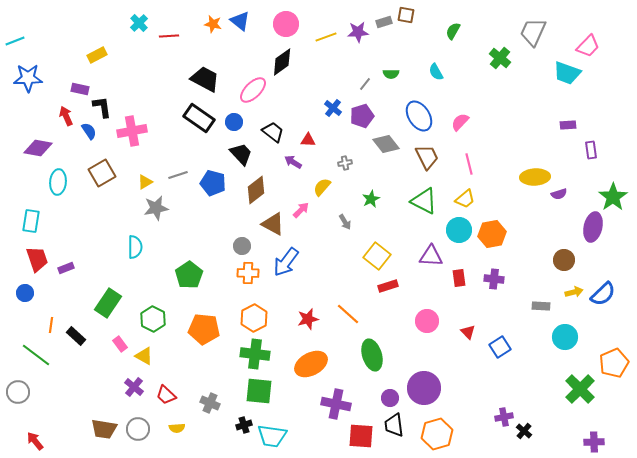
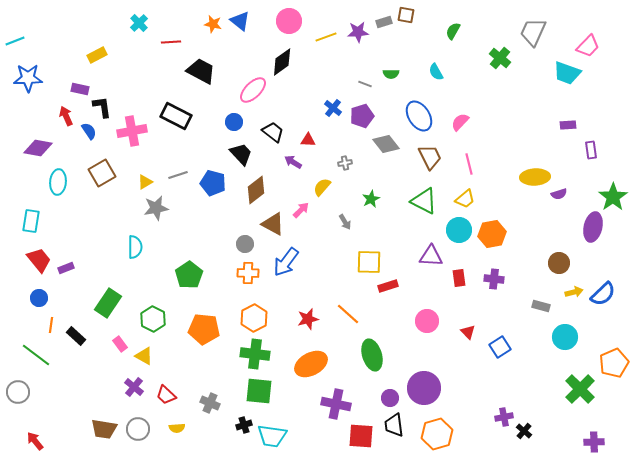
pink circle at (286, 24): moved 3 px right, 3 px up
red line at (169, 36): moved 2 px right, 6 px down
black trapezoid at (205, 79): moved 4 px left, 8 px up
gray line at (365, 84): rotated 72 degrees clockwise
black rectangle at (199, 118): moved 23 px left, 2 px up; rotated 8 degrees counterclockwise
brown trapezoid at (427, 157): moved 3 px right
gray circle at (242, 246): moved 3 px right, 2 px up
yellow square at (377, 256): moved 8 px left, 6 px down; rotated 36 degrees counterclockwise
red trapezoid at (37, 259): moved 2 px right, 1 px down; rotated 20 degrees counterclockwise
brown circle at (564, 260): moved 5 px left, 3 px down
blue circle at (25, 293): moved 14 px right, 5 px down
gray rectangle at (541, 306): rotated 12 degrees clockwise
